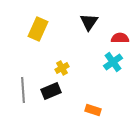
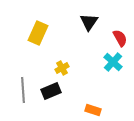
yellow rectangle: moved 4 px down
red semicircle: rotated 60 degrees clockwise
cyan cross: rotated 12 degrees counterclockwise
